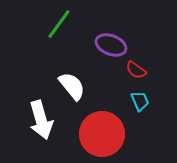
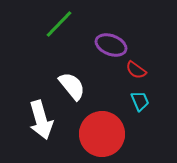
green line: rotated 8 degrees clockwise
